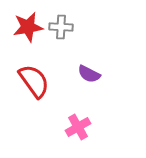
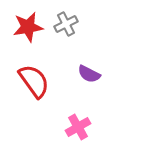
gray cross: moved 5 px right, 3 px up; rotated 30 degrees counterclockwise
